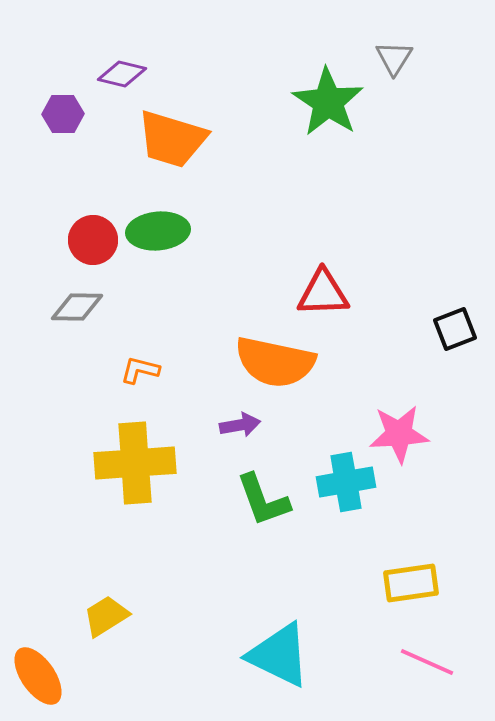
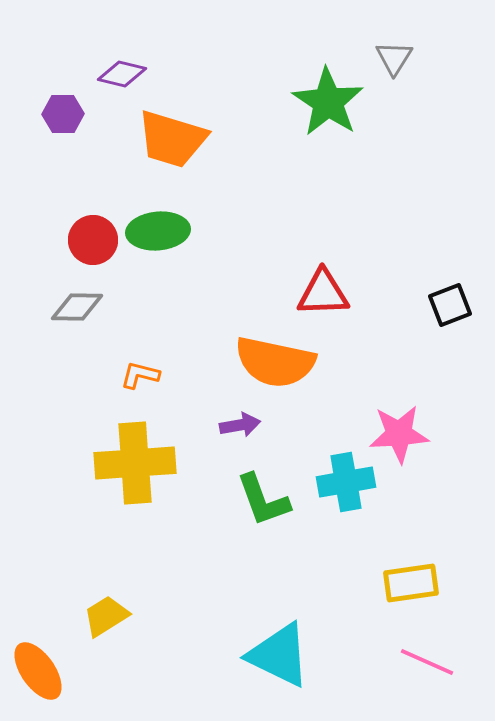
black square: moved 5 px left, 24 px up
orange L-shape: moved 5 px down
orange ellipse: moved 5 px up
